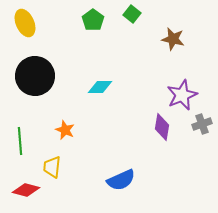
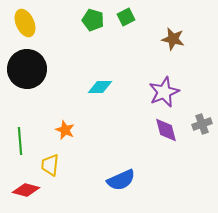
green square: moved 6 px left, 3 px down; rotated 24 degrees clockwise
green pentagon: rotated 20 degrees counterclockwise
black circle: moved 8 px left, 7 px up
purple star: moved 18 px left, 3 px up
purple diamond: moved 4 px right, 3 px down; rotated 24 degrees counterclockwise
yellow trapezoid: moved 2 px left, 2 px up
